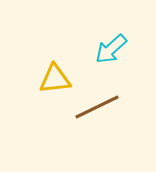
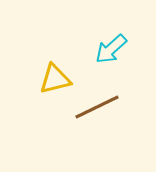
yellow triangle: rotated 8 degrees counterclockwise
